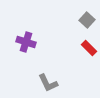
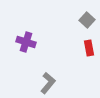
red rectangle: rotated 35 degrees clockwise
gray L-shape: rotated 115 degrees counterclockwise
